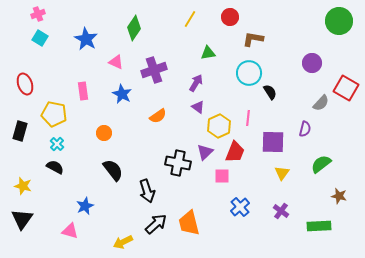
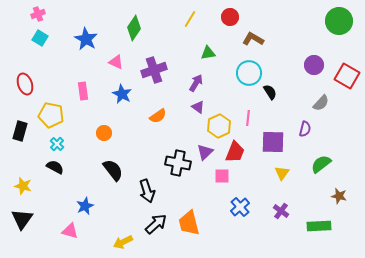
brown L-shape at (253, 39): rotated 20 degrees clockwise
purple circle at (312, 63): moved 2 px right, 2 px down
red square at (346, 88): moved 1 px right, 12 px up
yellow pentagon at (54, 114): moved 3 px left, 1 px down
